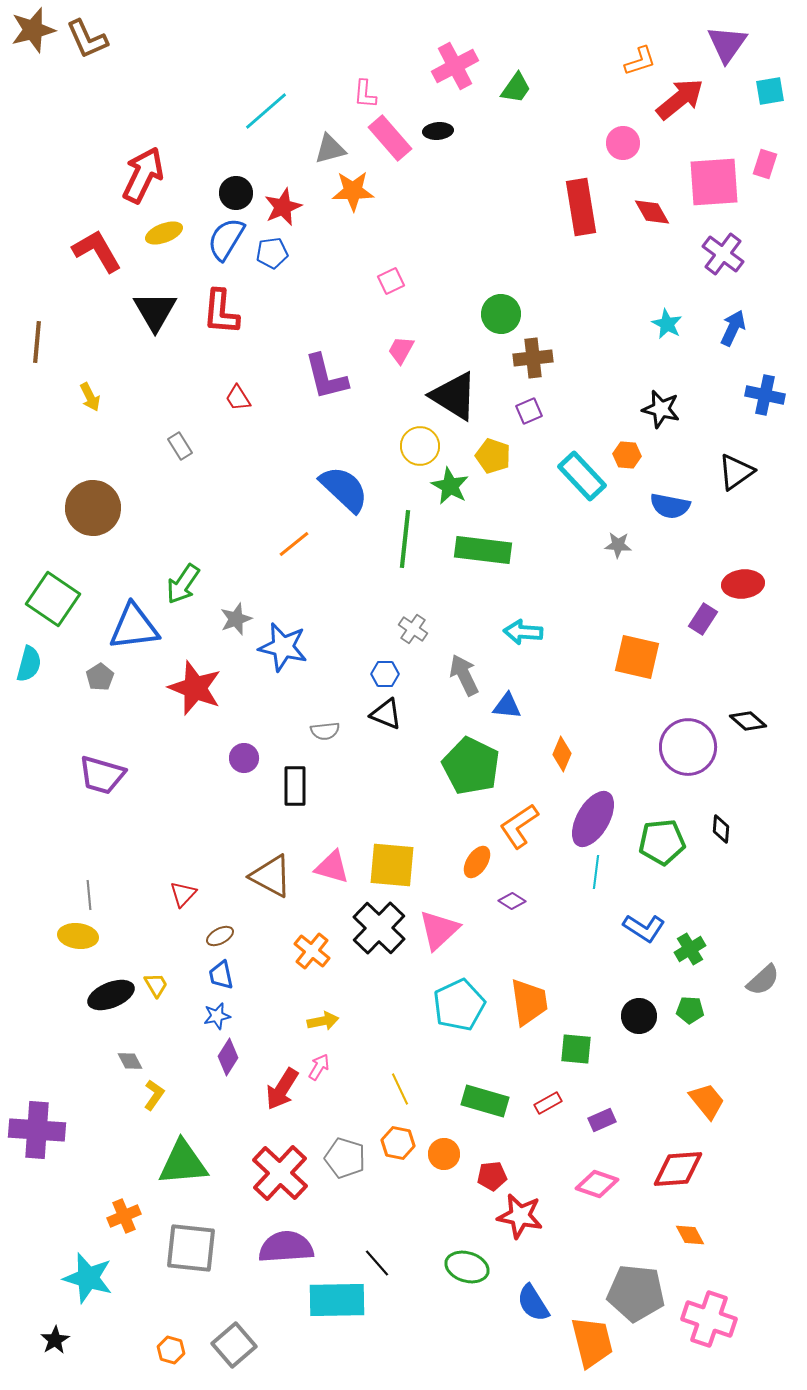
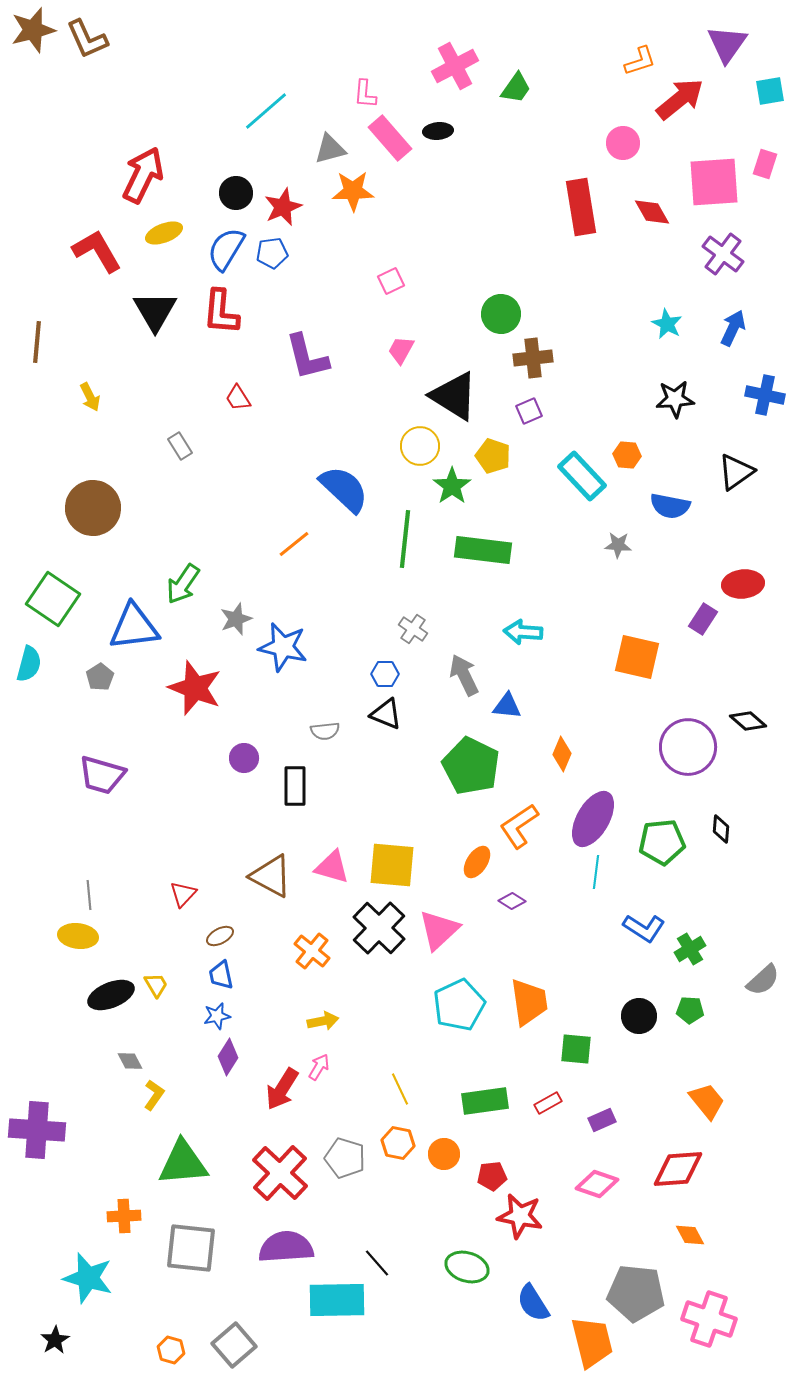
blue semicircle at (226, 239): moved 10 px down
purple L-shape at (326, 377): moved 19 px left, 20 px up
black star at (661, 409): moved 14 px right, 10 px up; rotated 18 degrees counterclockwise
green star at (450, 486): moved 2 px right; rotated 9 degrees clockwise
green rectangle at (485, 1101): rotated 24 degrees counterclockwise
orange cross at (124, 1216): rotated 20 degrees clockwise
